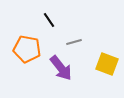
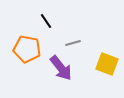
black line: moved 3 px left, 1 px down
gray line: moved 1 px left, 1 px down
